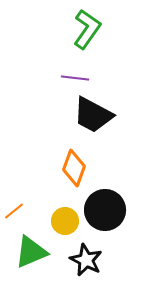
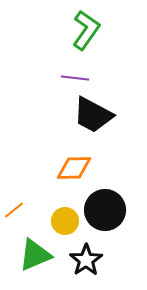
green L-shape: moved 1 px left, 1 px down
orange diamond: rotated 69 degrees clockwise
orange line: moved 1 px up
green triangle: moved 4 px right, 3 px down
black star: rotated 12 degrees clockwise
